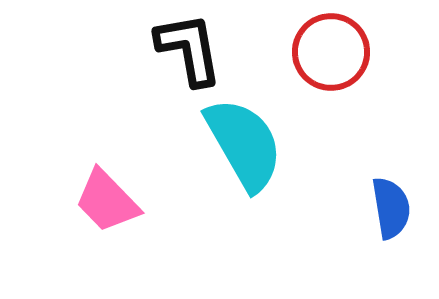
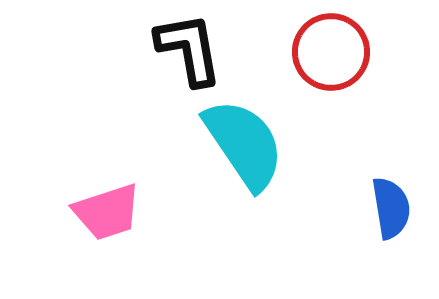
cyan semicircle: rotated 4 degrees counterclockwise
pink trapezoid: moved 11 px down; rotated 64 degrees counterclockwise
